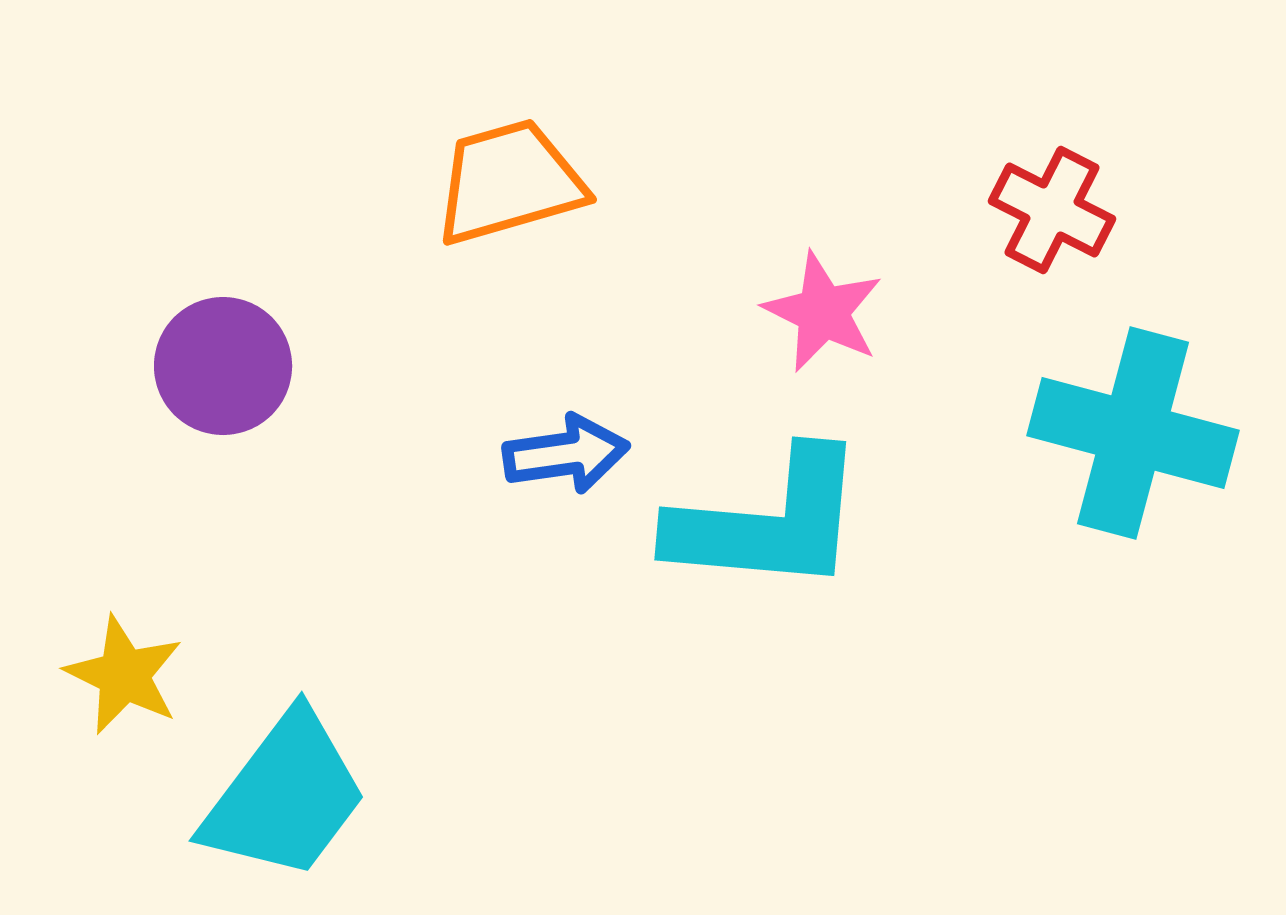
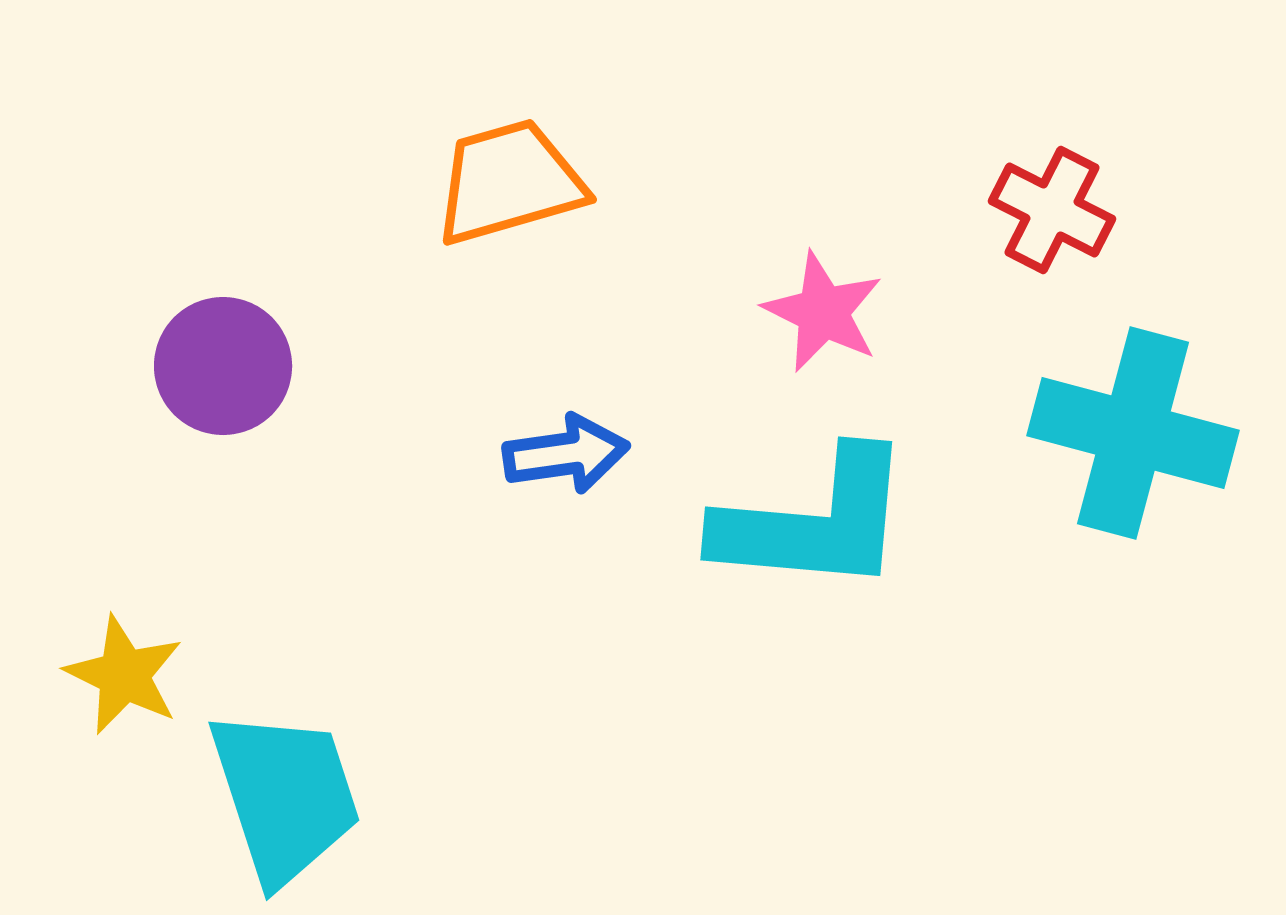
cyan L-shape: moved 46 px right
cyan trapezoid: rotated 55 degrees counterclockwise
